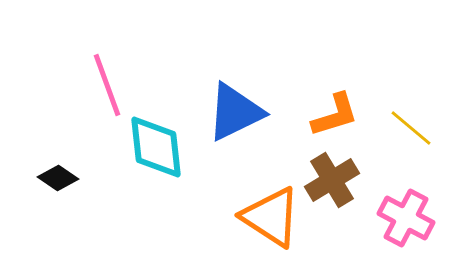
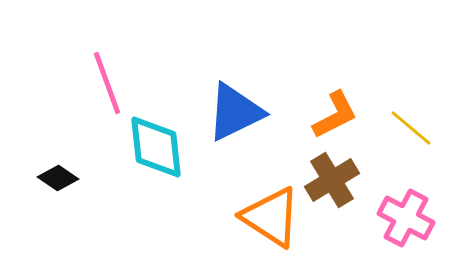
pink line: moved 2 px up
orange L-shape: rotated 10 degrees counterclockwise
